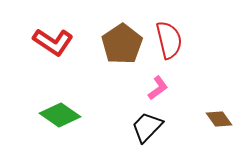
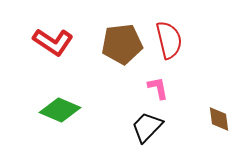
brown pentagon: rotated 27 degrees clockwise
pink L-shape: rotated 65 degrees counterclockwise
green diamond: moved 5 px up; rotated 12 degrees counterclockwise
brown diamond: rotated 28 degrees clockwise
